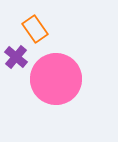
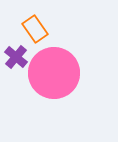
pink circle: moved 2 px left, 6 px up
